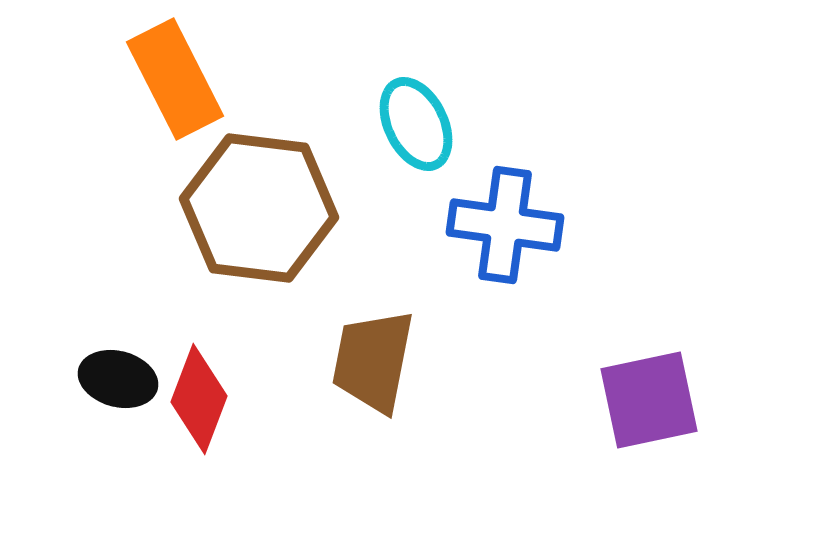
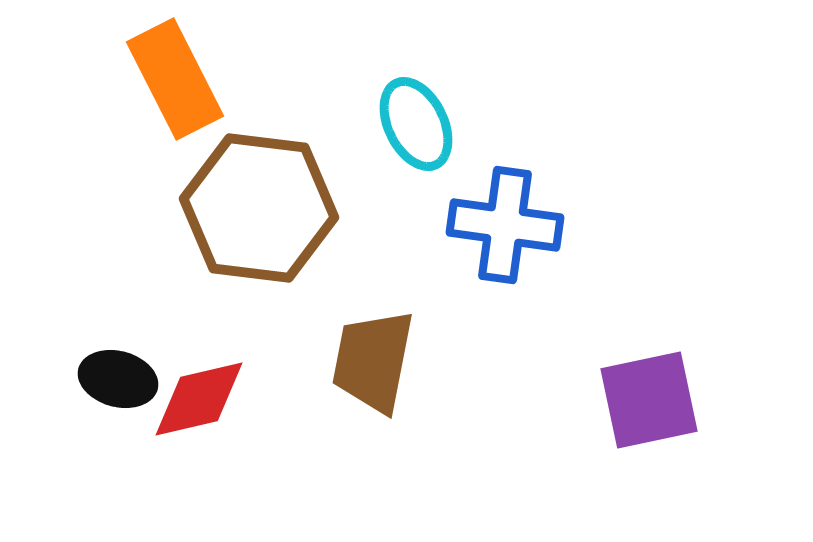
red diamond: rotated 56 degrees clockwise
